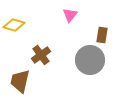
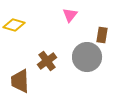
brown cross: moved 6 px right, 6 px down
gray circle: moved 3 px left, 3 px up
brown trapezoid: rotated 15 degrees counterclockwise
